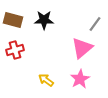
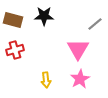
black star: moved 4 px up
gray line: rotated 14 degrees clockwise
pink triangle: moved 4 px left, 1 px down; rotated 20 degrees counterclockwise
yellow arrow: rotated 133 degrees counterclockwise
